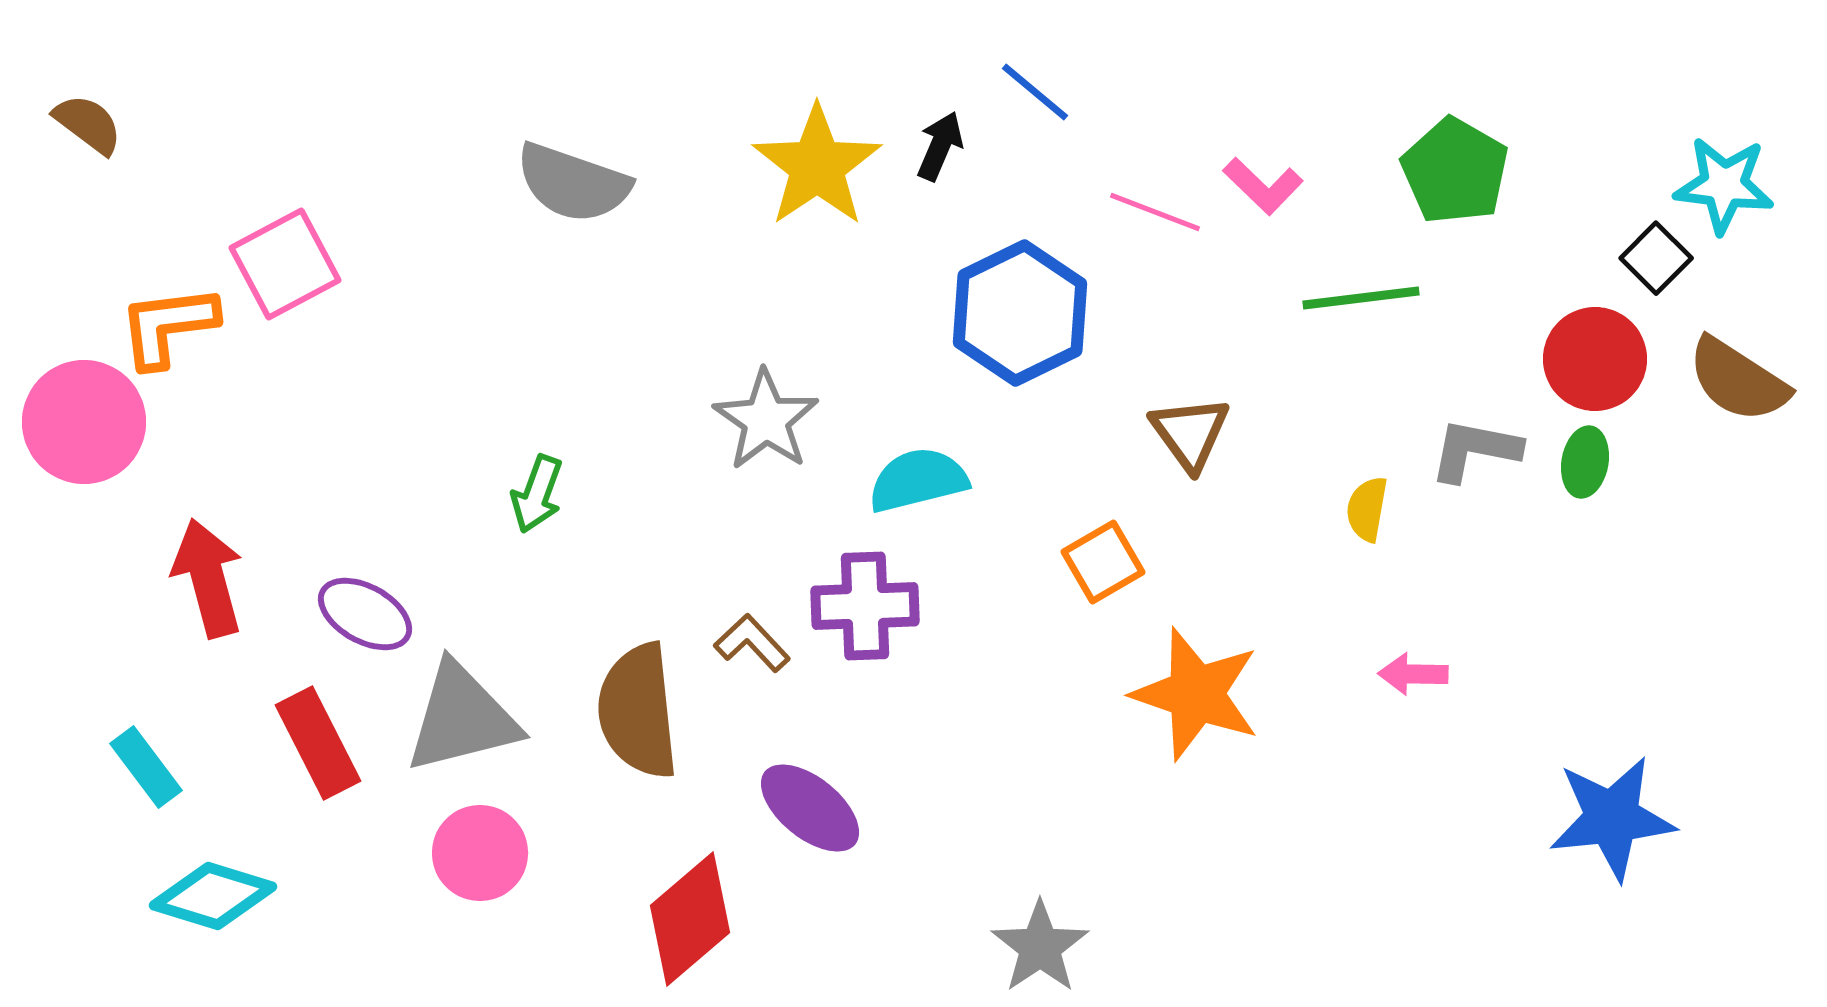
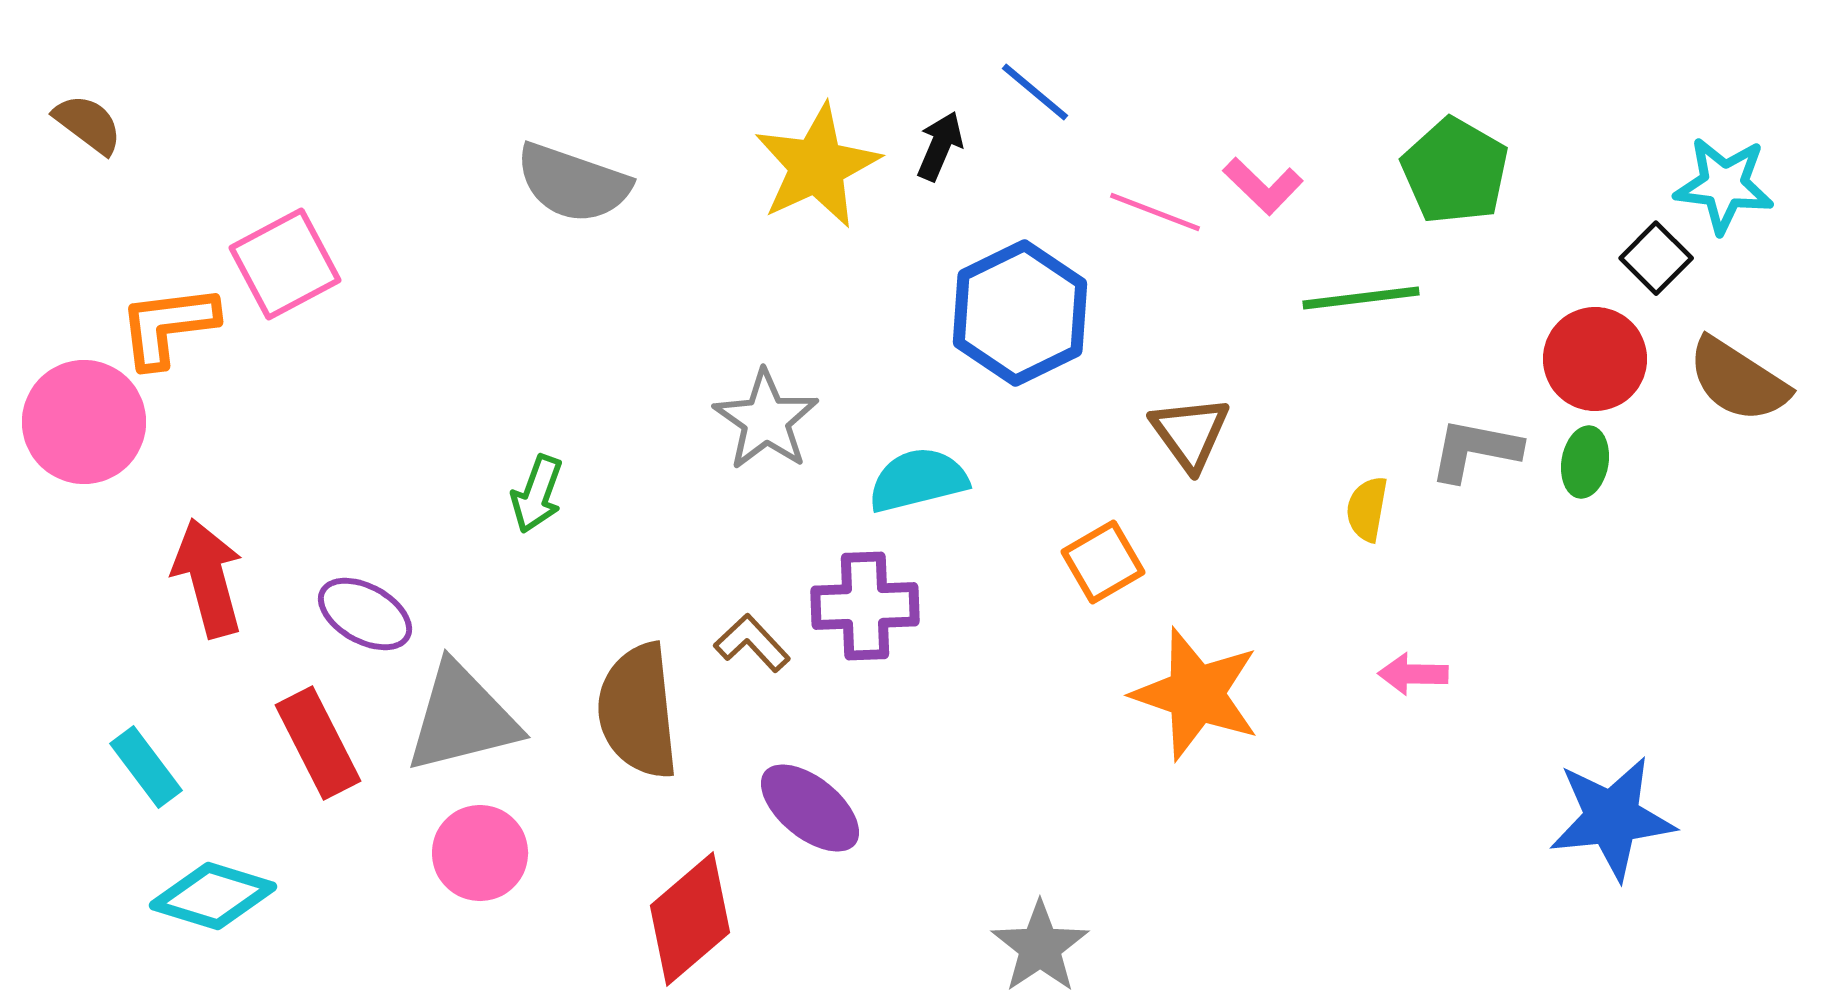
yellow star at (817, 166): rotated 9 degrees clockwise
